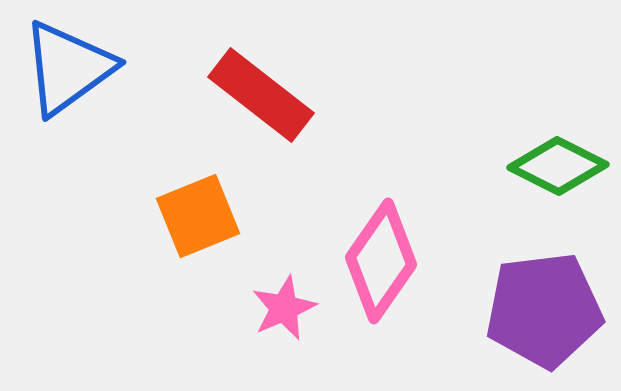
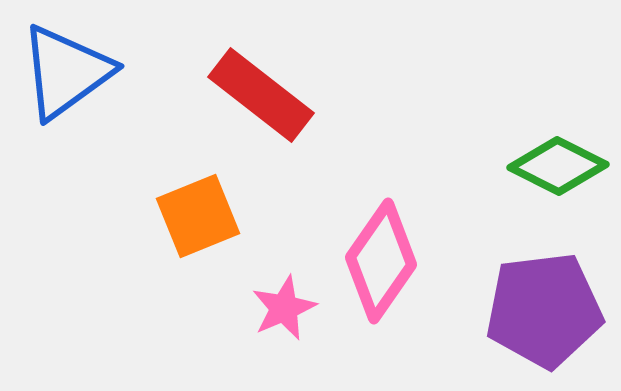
blue triangle: moved 2 px left, 4 px down
